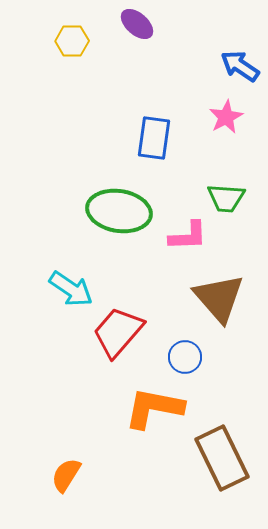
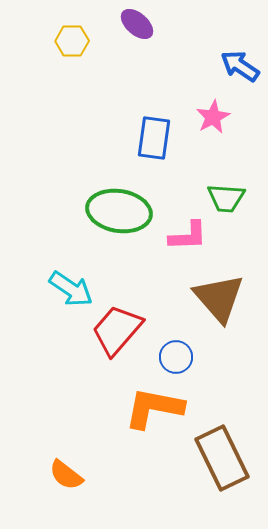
pink star: moved 13 px left
red trapezoid: moved 1 px left, 2 px up
blue circle: moved 9 px left
orange semicircle: rotated 84 degrees counterclockwise
